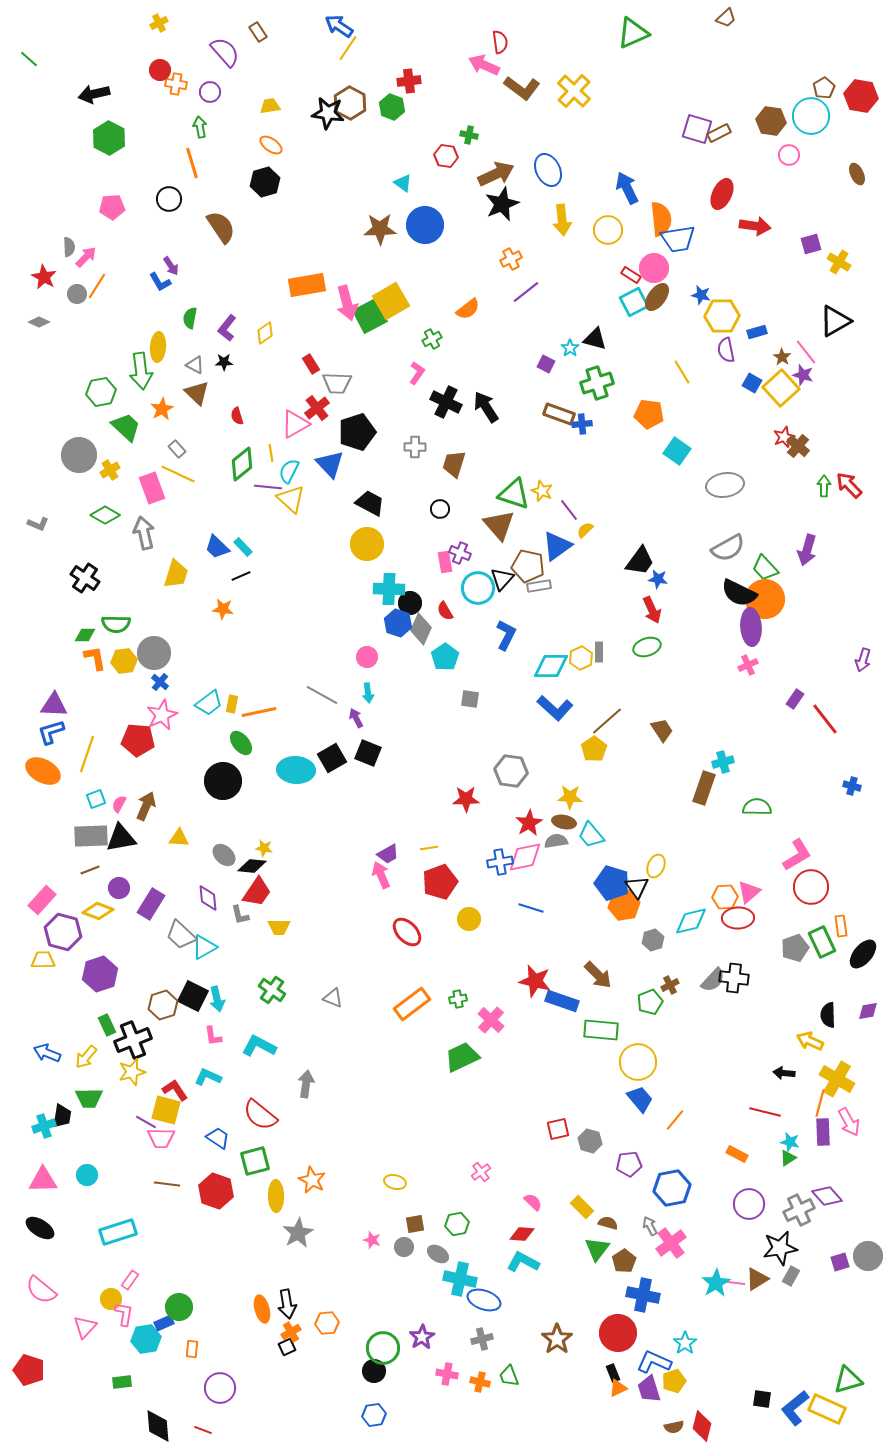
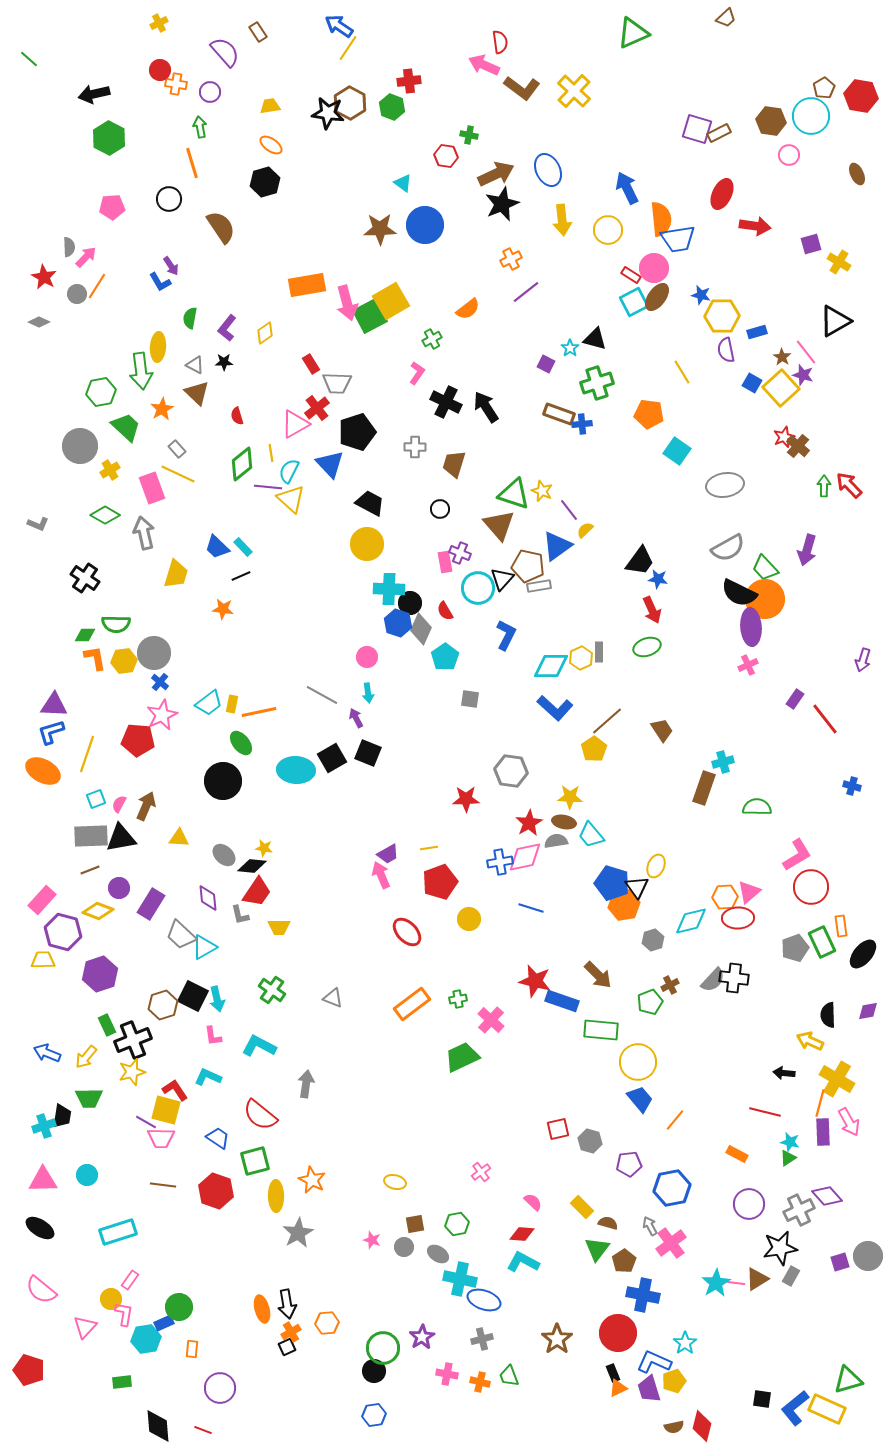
gray circle at (79, 455): moved 1 px right, 9 px up
brown line at (167, 1184): moved 4 px left, 1 px down
